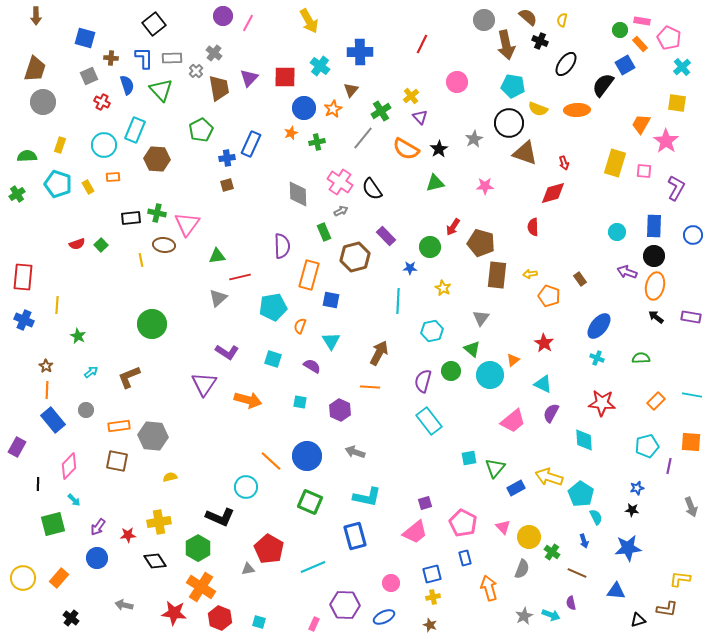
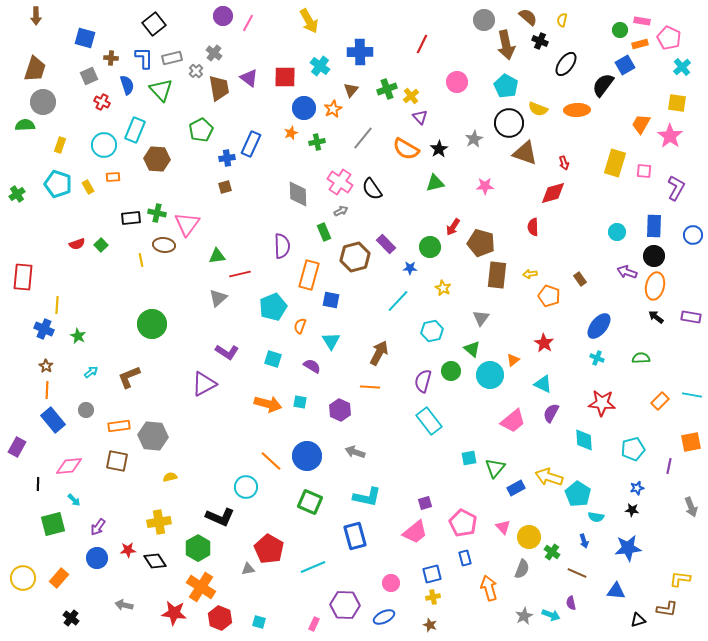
orange rectangle at (640, 44): rotated 63 degrees counterclockwise
gray rectangle at (172, 58): rotated 12 degrees counterclockwise
purple triangle at (249, 78): rotated 36 degrees counterclockwise
cyan pentagon at (513, 86): moved 7 px left; rotated 20 degrees clockwise
green cross at (381, 111): moved 6 px right, 22 px up; rotated 12 degrees clockwise
pink star at (666, 141): moved 4 px right, 5 px up
green semicircle at (27, 156): moved 2 px left, 31 px up
brown square at (227, 185): moved 2 px left, 2 px down
purple rectangle at (386, 236): moved 8 px down
red line at (240, 277): moved 3 px up
cyan line at (398, 301): rotated 40 degrees clockwise
cyan pentagon at (273, 307): rotated 12 degrees counterclockwise
blue cross at (24, 320): moved 20 px right, 9 px down
purple triangle at (204, 384): rotated 28 degrees clockwise
orange arrow at (248, 400): moved 20 px right, 4 px down
orange rectangle at (656, 401): moved 4 px right
orange square at (691, 442): rotated 15 degrees counterclockwise
cyan pentagon at (647, 446): moved 14 px left, 3 px down
pink diamond at (69, 466): rotated 40 degrees clockwise
cyan pentagon at (581, 494): moved 3 px left
cyan semicircle at (596, 517): rotated 126 degrees clockwise
red star at (128, 535): moved 15 px down
